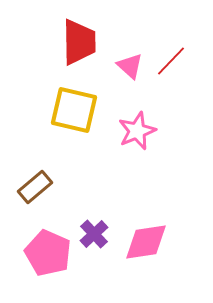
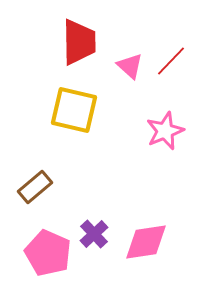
pink star: moved 28 px right
